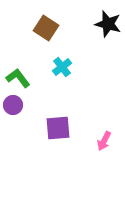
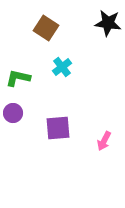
black star: moved 1 px up; rotated 8 degrees counterclockwise
green L-shape: rotated 40 degrees counterclockwise
purple circle: moved 8 px down
